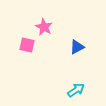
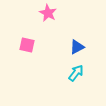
pink star: moved 4 px right, 14 px up
cyan arrow: moved 17 px up; rotated 18 degrees counterclockwise
